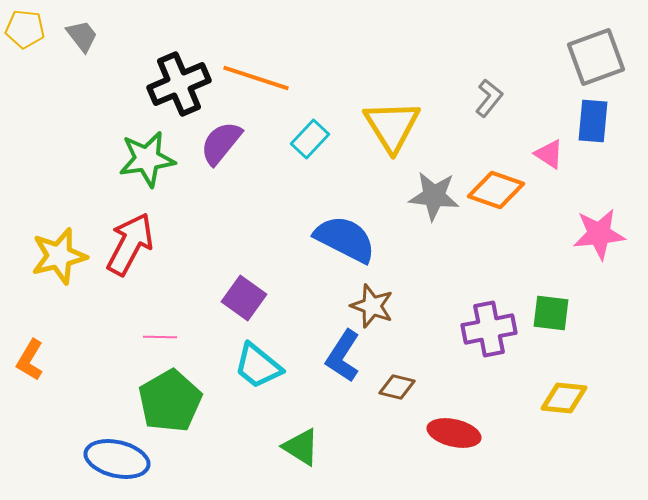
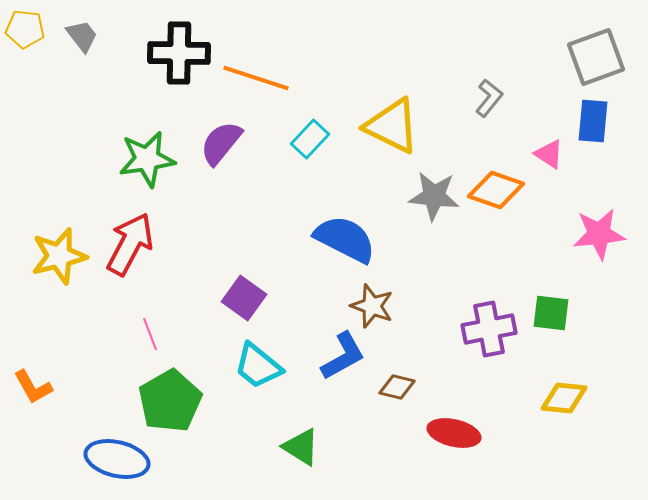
black cross: moved 31 px up; rotated 24 degrees clockwise
yellow triangle: rotated 32 degrees counterclockwise
pink line: moved 10 px left, 3 px up; rotated 68 degrees clockwise
blue L-shape: rotated 152 degrees counterclockwise
orange L-shape: moved 3 px right, 27 px down; rotated 60 degrees counterclockwise
